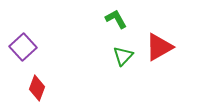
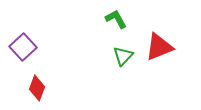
red triangle: rotated 8 degrees clockwise
